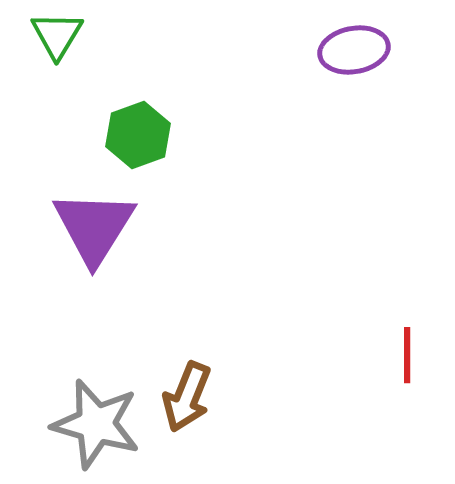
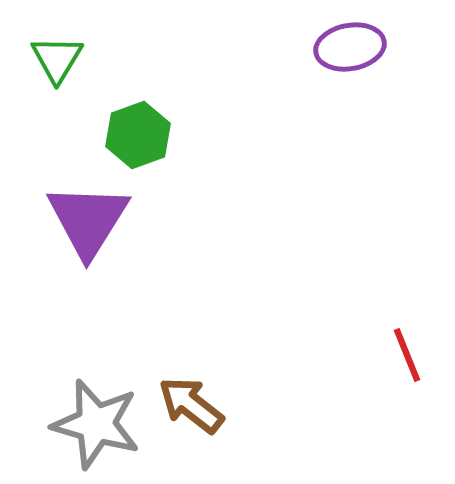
green triangle: moved 24 px down
purple ellipse: moved 4 px left, 3 px up
purple triangle: moved 6 px left, 7 px up
red line: rotated 22 degrees counterclockwise
brown arrow: moved 4 px right, 8 px down; rotated 106 degrees clockwise
